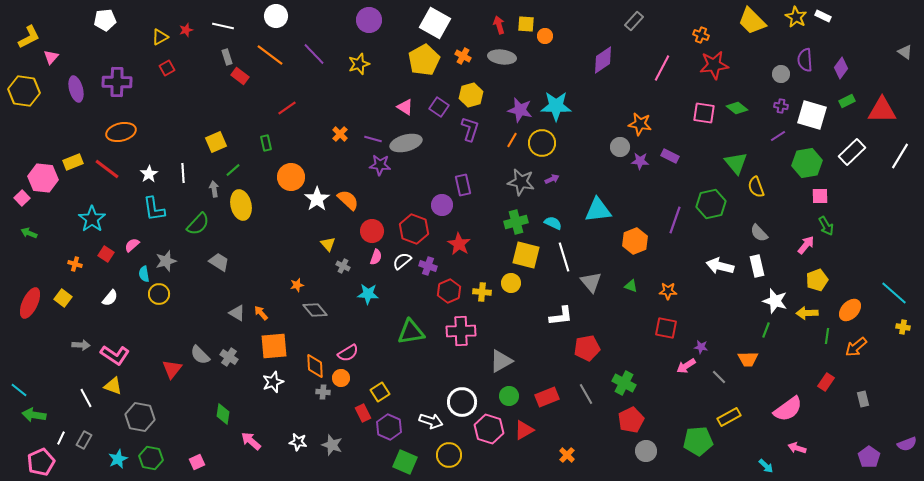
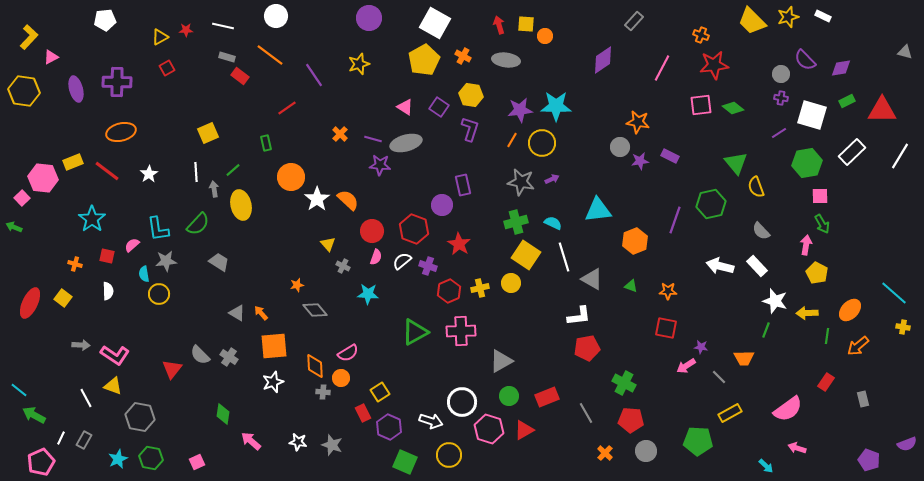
yellow star at (796, 17): moved 8 px left; rotated 25 degrees clockwise
purple circle at (369, 20): moved 2 px up
red star at (186, 30): rotated 16 degrees clockwise
yellow L-shape at (29, 37): rotated 20 degrees counterclockwise
gray triangle at (905, 52): rotated 21 degrees counterclockwise
purple line at (314, 54): moved 21 px down; rotated 10 degrees clockwise
pink triangle at (51, 57): rotated 21 degrees clockwise
gray rectangle at (227, 57): rotated 56 degrees counterclockwise
gray ellipse at (502, 57): moved 4 px right, 3 px down
purple semicircle at (805, 60): rotated 40 degrees counterclockwise
purple diamond at (841, 68): rotated 45 degrees clockwise
yellow hexagon at (471, 95): rotated 25 degrees clockwise
purple cross at (781, 106): moved 8 px up
green diamond at (737, 108): moved 4 px left
purple star at (520, 110): rotated 20 degrees counterclockwise
pink square at (704, 113): moved 3 px left, 8 px up; rotated 15 degrees counterclockwise
orange star at (640, 124): moved 2 px left, 2 px up
purple line at (778, 136): moved 1 px right, 3 px up
yellow square at (216, 142): moved 8 px left, 9 px up
purple star at (640, 161): rotated 12 degrees counterclockwise
red line at (107, 169): moved 2 px down
white line at (183, 173): moved 13 px right, 1 px up
cyan L-shape at (154, 209): moved 4 px right, 20 px down
green arrow at (826, 226): moved 4 px left, 2 px up
green arrow at (29, 233): moved 15 px left, 6 px up
gray semicircle at (759, 233): moved 2 px right, 2 px up
pink arrow at (806, 245): rotated 30 degrees counterclockwise
red square at (106, 254): moved 1 px right, 2 px down; rotated 21 degrees counterclockwise
yellow square at (526, 255): rotated 20 degrees clockwise
gray star at (166, 261): rotated 10 degrees clockwise
white rectangle at (757, 266): rotated 30 degrees counterclockwise
yellow pentagon at (817, 280): moved 7 px up; rotated 25 degrees counterclockwise
gray triangle at (591, 282): moved 1 px right, 3 px up; rotated 20 degrees counterclockwise
yellow cross at (482, 292): moved 2 px left, 4 px up; rotated 18 degrees counterclockwise
white semicircle at (110, 298): moved 2 px left, 7 px up; rotated 42 degrees counterclockwise
white L-shape at (561, 316): moved 18 px right
green triangle at (411, 332): moved 4 px right; rotated 20 degrees counterclockwise
orange arrow at (856, 347): moved 2 px right, 1 px up
orange trapezoid at (748, 359): moved 4 px left, 1 px up
gray line at (586, 394): moved 19 px down
green arrow at (34, 415): rotated 20 degrees clockwise
yellow rectangle at (729, 417): moved 1 px right, 4 px up
red pentagon at (631, 420): rotated 30 degrees clockwise
green pentagon at (698, 441): rotated 8 degrees clockwise
orange cross at (567, 455): moved 38 px right, 2 px up
purple pentagon at (869, 457): moved 3 px down; rotated 15 degrees counterclockwise
